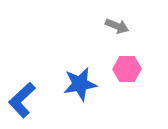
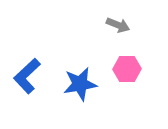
gray arrow: moved 1 px right, 1 px up
blue L-shape: moved 5 px right, 24 px up
